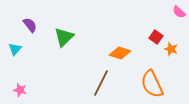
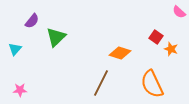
purple semicircle: moved 2 px right, 4 px up; rotated 77 degrees clockwise
green triangle: moved 8 px left
pink star: rotated 16 degrees counterclockwise
